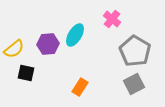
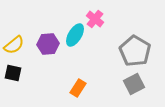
pink cross: moved 17 px left
yellow semicircle: moved 4 px up
black square: moved 13 px left
orange rectangle: moved 2 px left, 1 px down
